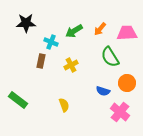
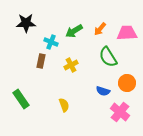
green semicircle: moved 2 px left
green rectangle: moved 3 px right, 1 px up; rotated 18 degrees clockwise
